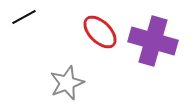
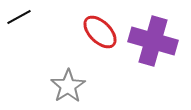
black line: moved 5 px left
gray star: moved 1 px right, 3 px down; rotated 12 degrees counterclockwise
